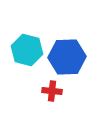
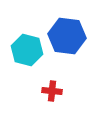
blue hexagon: moved 21 px up; rotated 9 degrees clockwise
